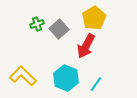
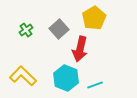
green cross: moved 11 px left, 6 px down; rotated 16 degrees counterclockwise
red arrow: moved 6 px left, 3 px down; rotated 15 degrees counterclockwise
cyan line: moved 1 px left, 1 px down; rotated 35 degrees clockwise
